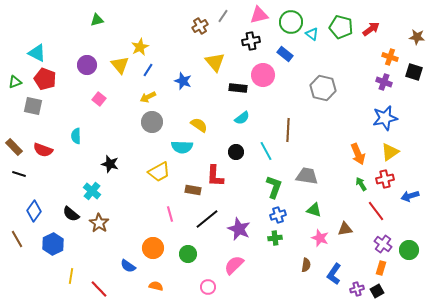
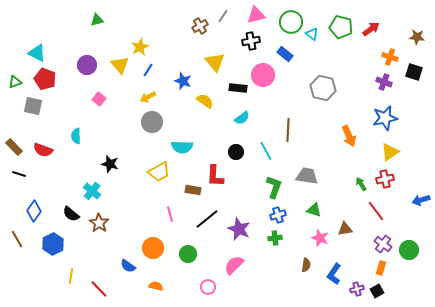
pink triangle at (259, 15): moved 3 px left
yellow semicircle at (199, 125): moved 6 px right, 24 px up
orange arrow at (358, 154): moved 9 px left, 18 px up
blue arrow at (410, 196): moved 11 px right, 4 px down
